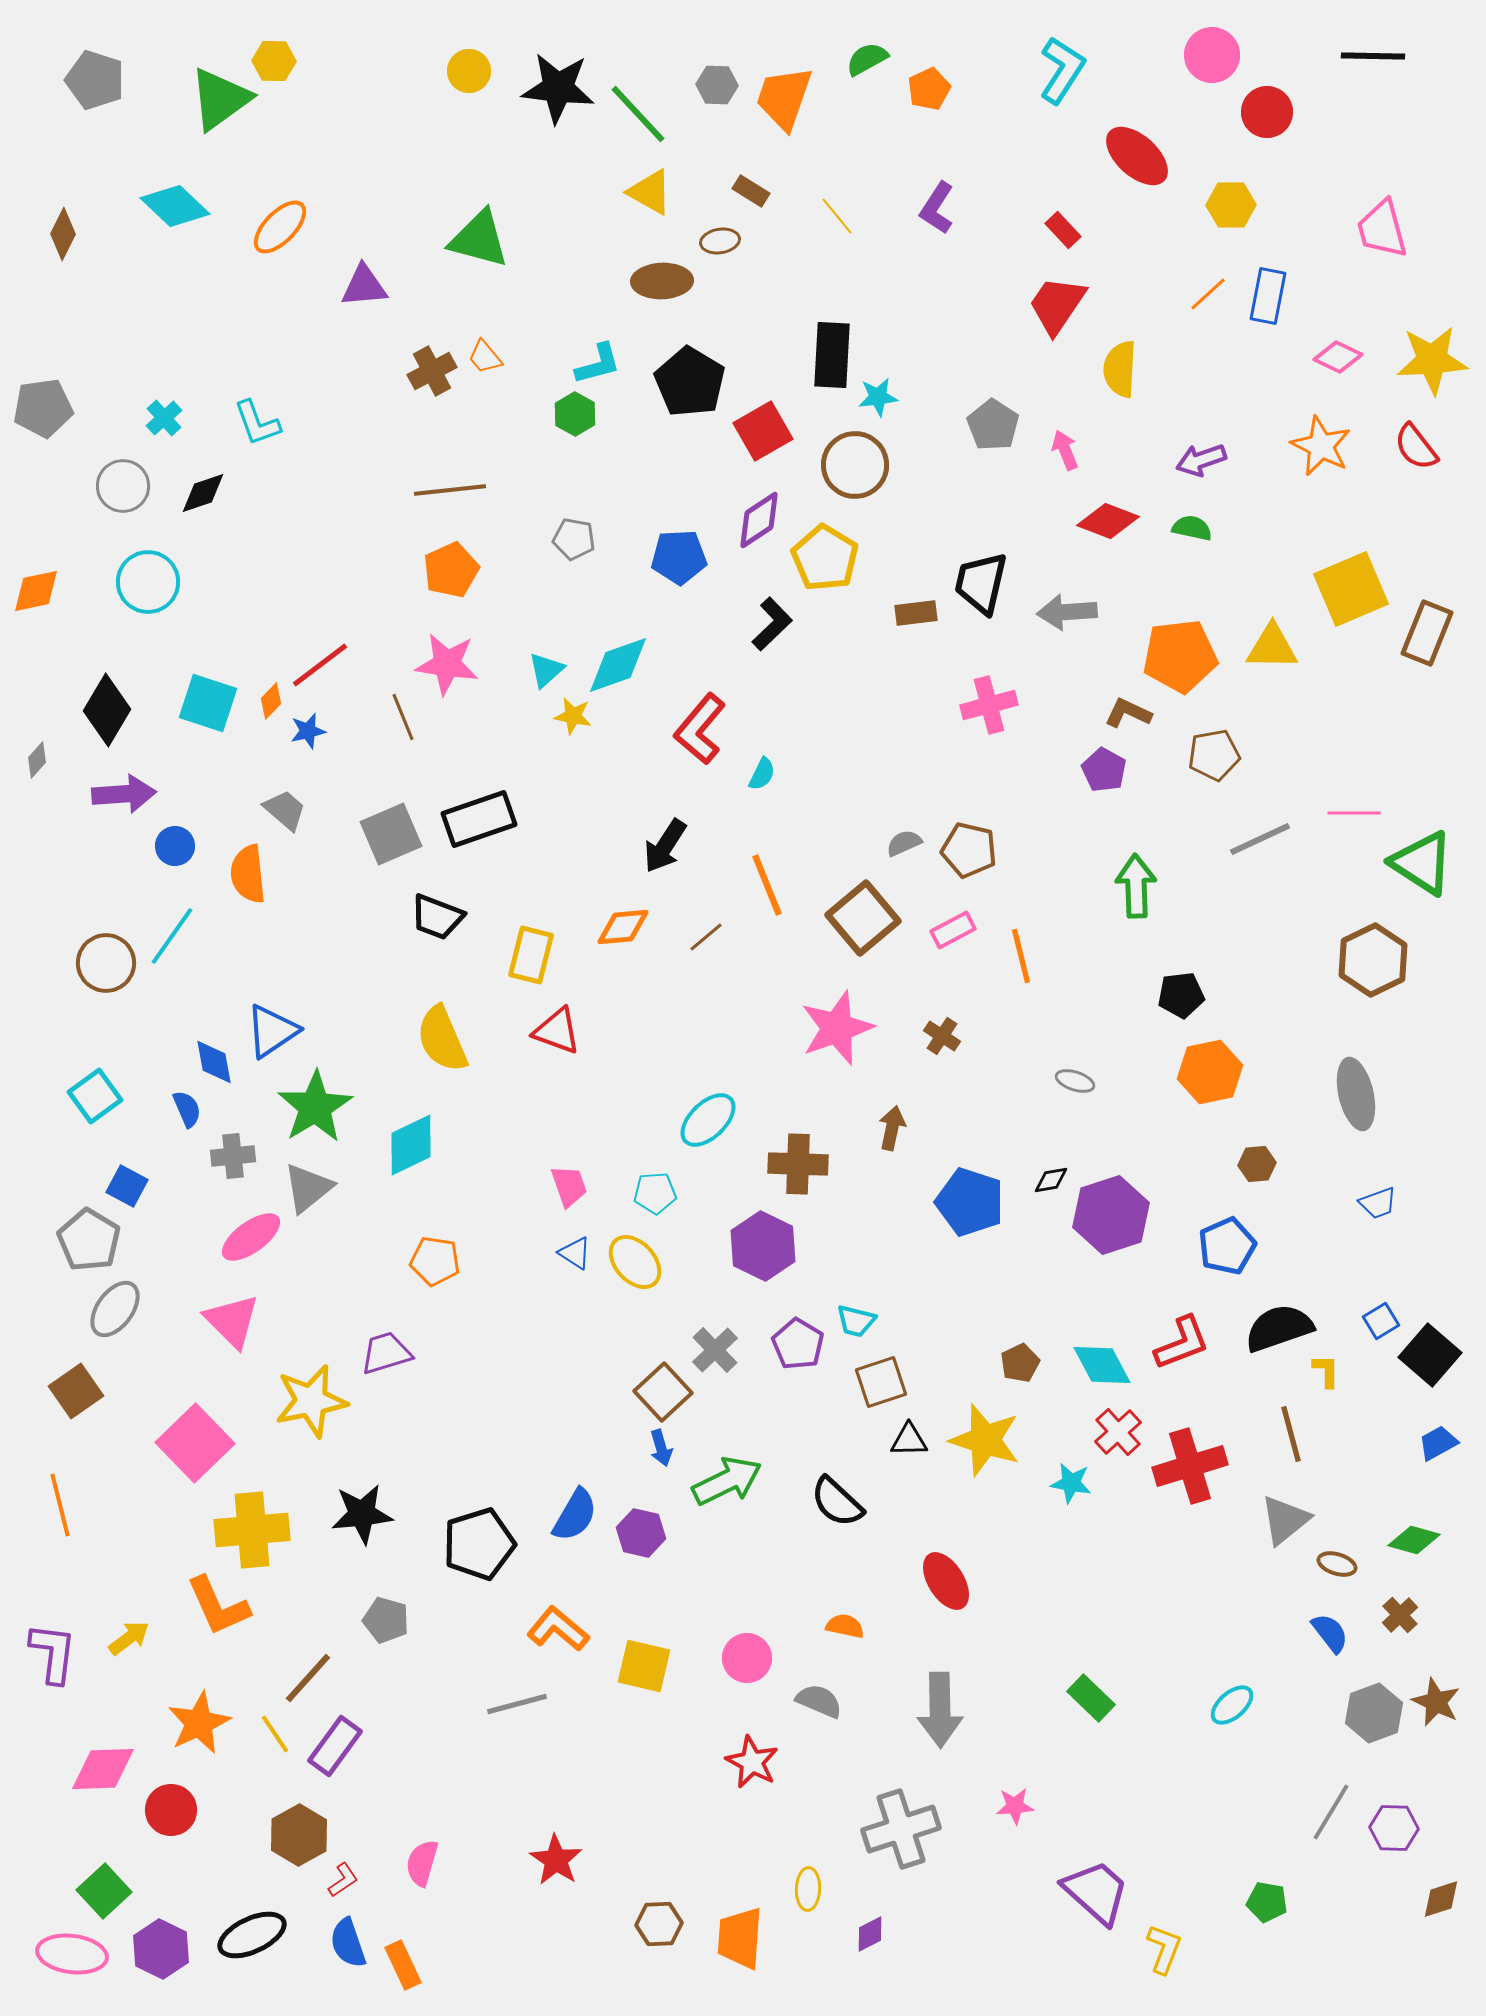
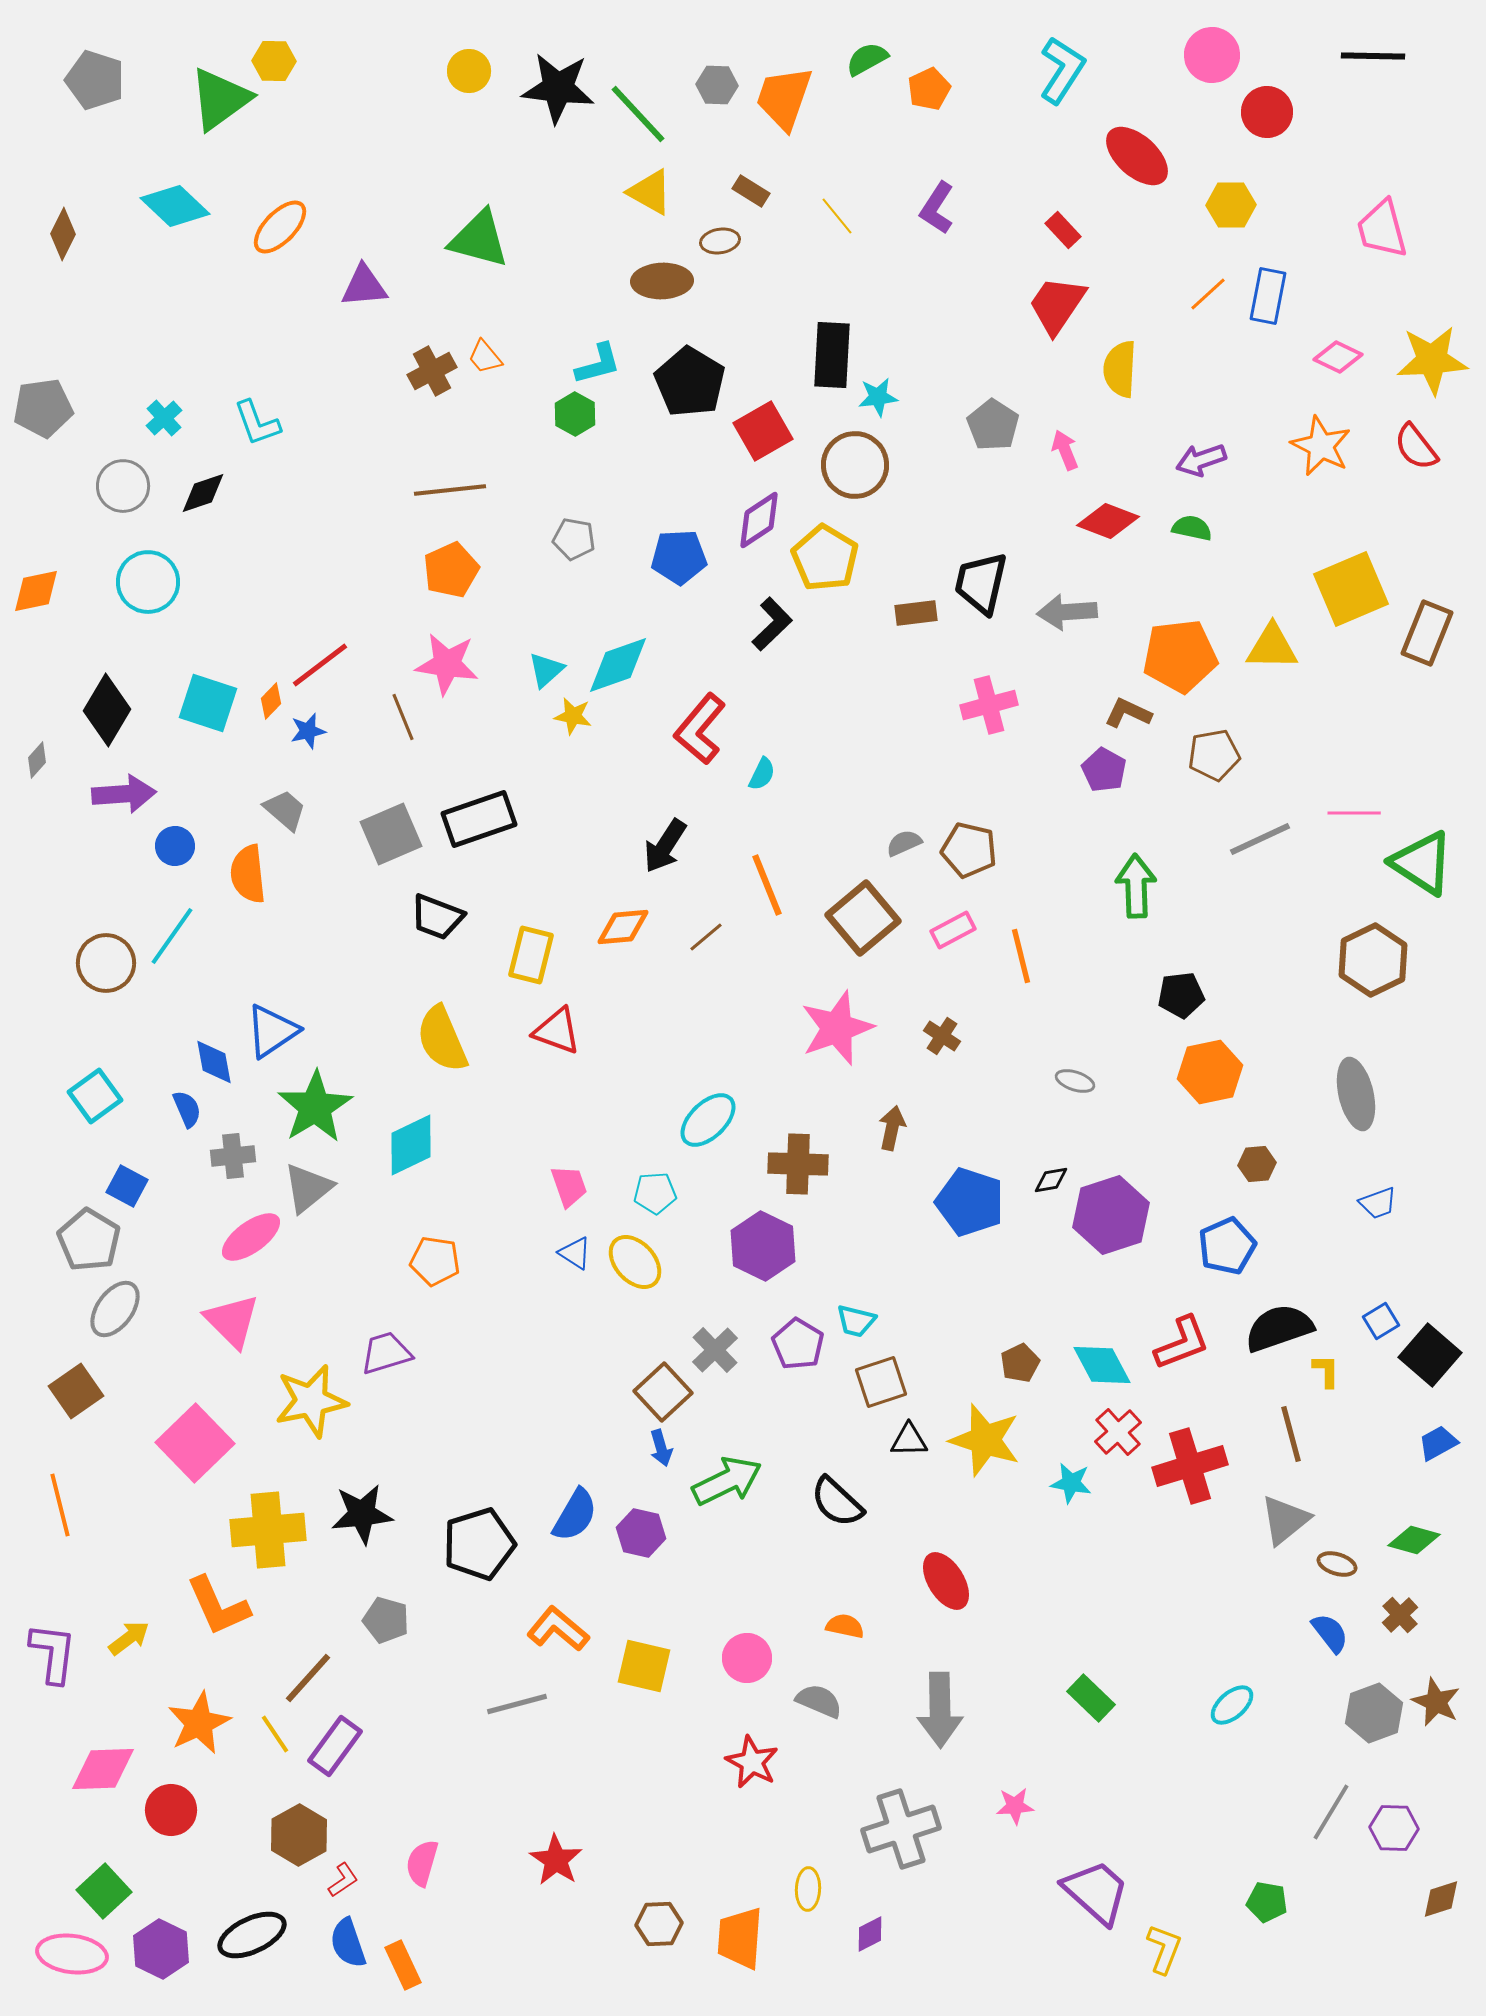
yellow cross at (252, 1530): moved 16 px right
